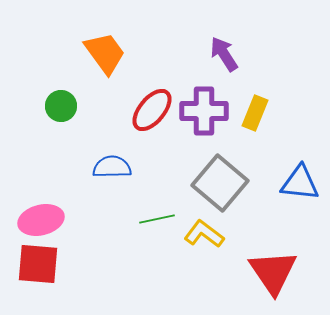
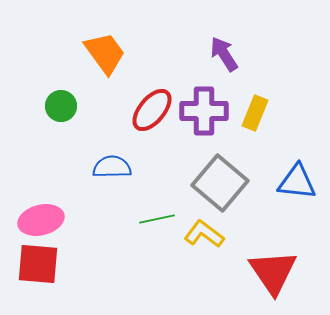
blue triangle: moved 3 px left, 1 px up
